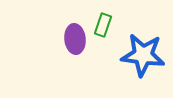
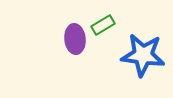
green rectangle: rotated 40 degrees clockwise
